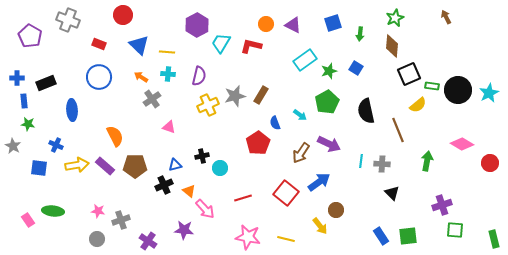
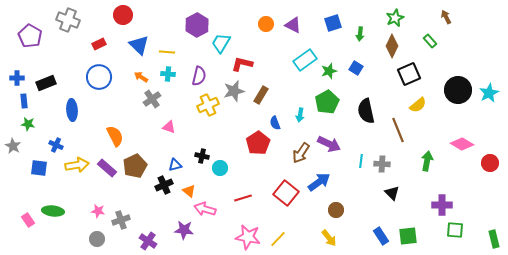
red rectangle at (99, 44): rotated 48 degrees counterclockwise
red L-shape at (251, 46): moved 9 px left, 18 px down
brown diamond at (392, 46): rotated 20 degrees clockwise
green rectangle at (432, 86): moved 2 px left, 45 px up; rotated 40 degrees clockwise
gray star at (235, 96): moved 1 px left, 5 px up
cyan arrow at (300, 115): rotated 64 degrees clockwise
black cross at (202, 156): rotated 24 degrees clockwise
purple rectangle at (105, 166): moved 2 px right, 2 px down
brown pentagon at (135, 166): rotated 25 degrees counterclockwise
purple cross at (442, 205): rotated 18 degrees clockwise
pink arrow at (205, 209): rotated 150 degrees clockwise
yellow arrow at (320, 226): moved 9 px right, 12 px down
yellow line at (286, 239): moved 8 px left; rotated 60 degrees counterclockwise
